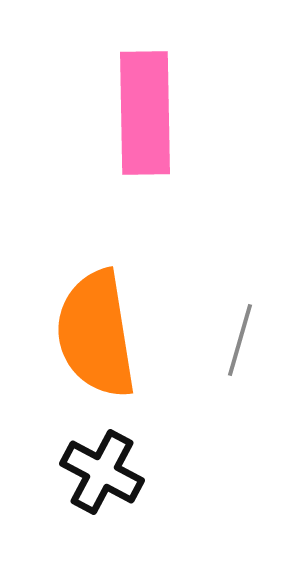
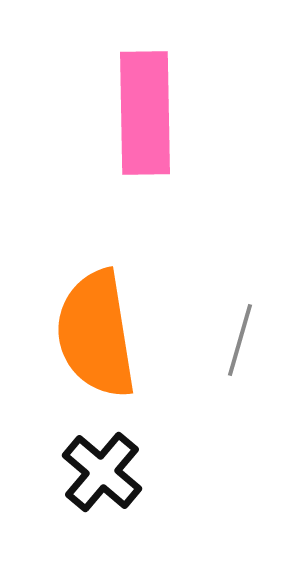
black cross: rotated 12 degrees clockwise
